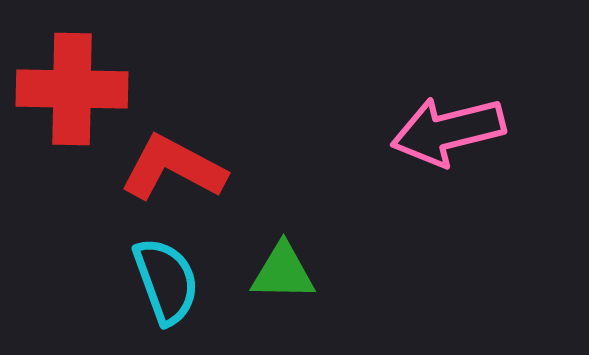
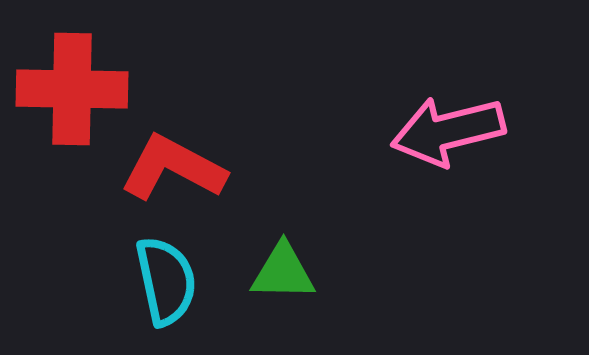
cyan semicircle: rotated 8 degrees clockwise
